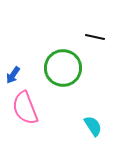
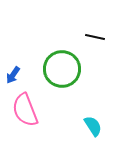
green circle: moved 1 px left, 1 px down
pink semicircle: moved 2 px down
